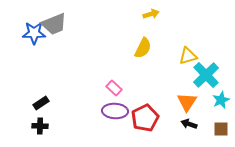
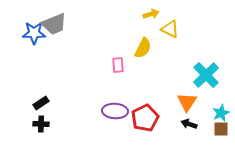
yellow triangle: moved 18 px left, 27 px up; rotated 42 degrees clockwise
pink rectangle: moved 4 px right, 23 px up; rotated 42 degrees clockwise
cyan star: moved 13 px down
black cross: moved 1 px right, 2 px up
